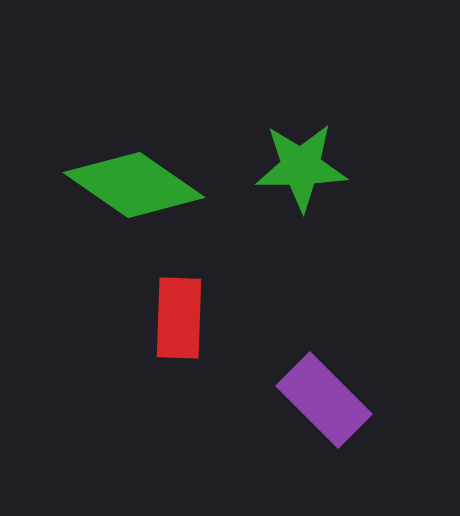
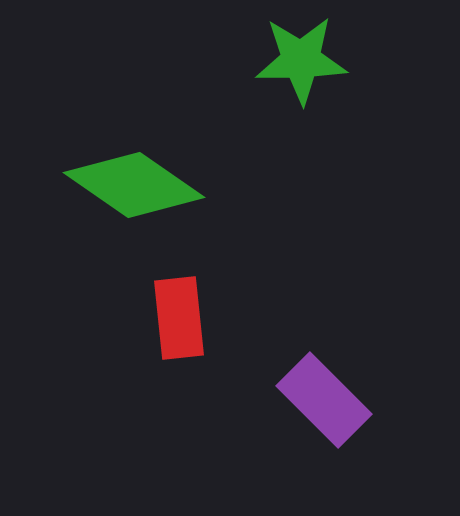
green star: moved 107 px up
red rectangle: rotated 8 degrees counterclockwise
